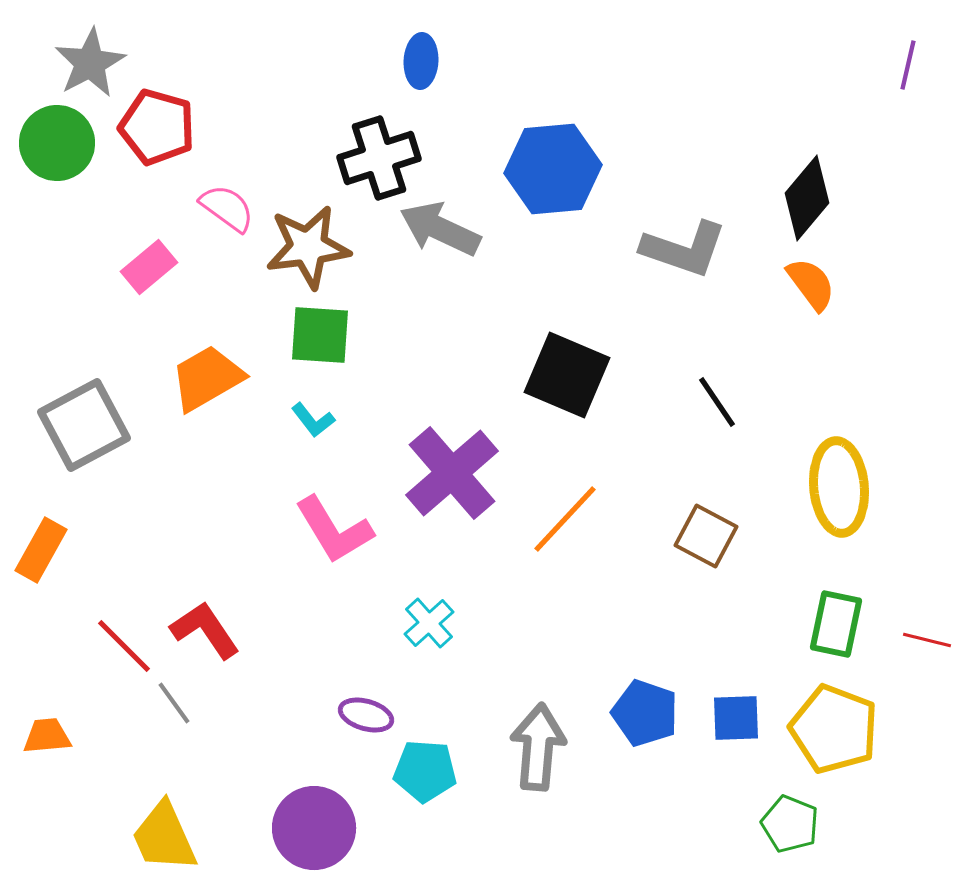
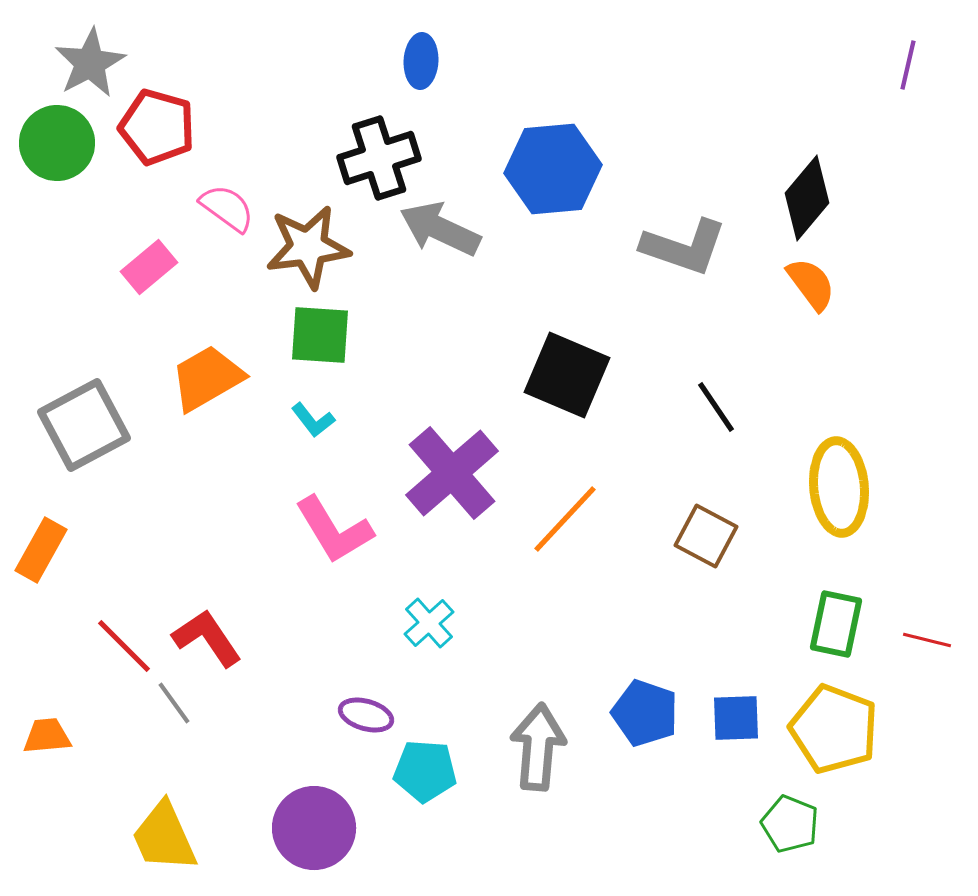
gray L-shape at (684, 249): moved 2 px up
black line at (717, 402): moved 1 px left, 5 px down
red L-shape at (205, 630): moved 2 px right, 8 px down
